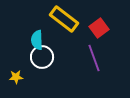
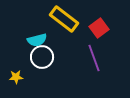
cyan semicircle: rotated 102 degrees counterclockwise
